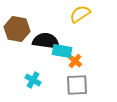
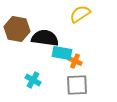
black semicircle: moved 1 px left, 3 px up
cyan rectangle: moved 2 px down
orange cross: rotated 16 degrees counterclockwise
